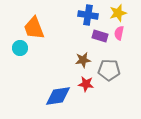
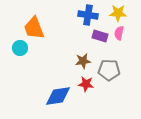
yellow star: rotated 18 degrees clockwise
brown star: moved 1 px down
